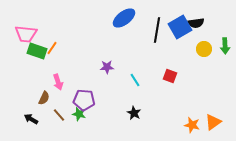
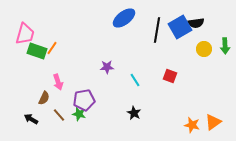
pink trapezoid: moved 1 px left; rotated 80 degrees counterclockwise
purple pentagon: rotated 15 degrees counterclockwise
